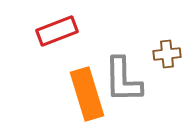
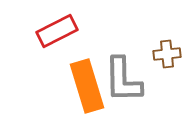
red rectangle: rotated 6 degrees counterclockwise
orange rectangle: moved 8 px up
